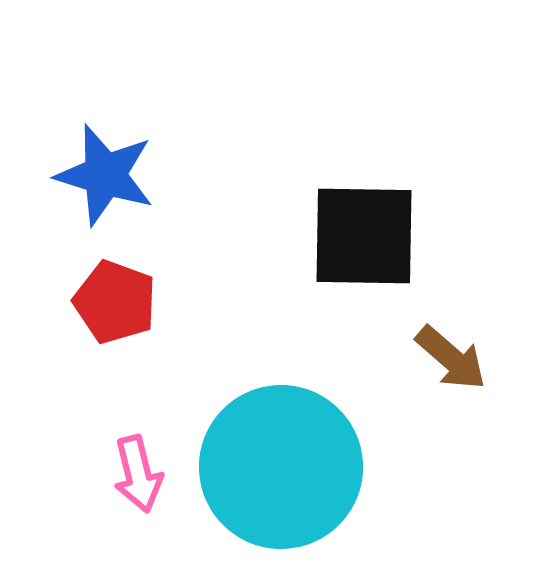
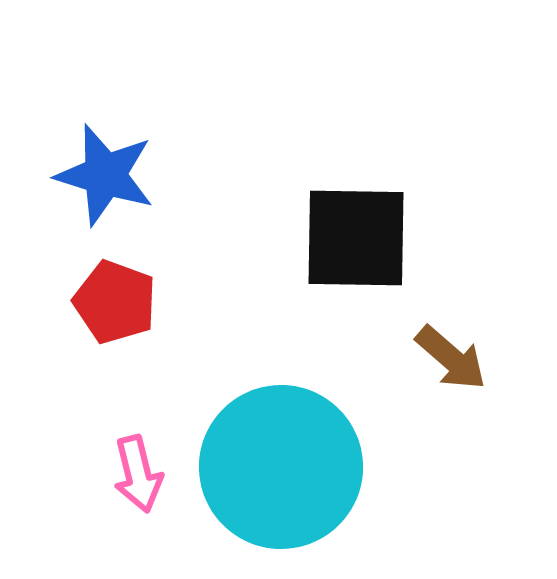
black square: moved 8 px left, 2 px down
